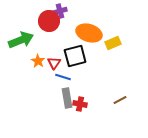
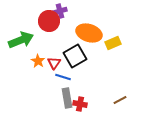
black square: rotated 15 degrees counterclockwise
